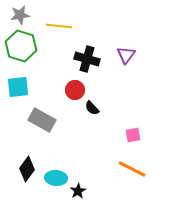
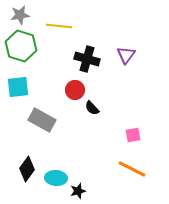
black star: rotated 14 degrees clockwise
